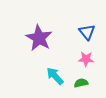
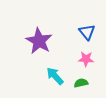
purple star: moved 3 px down
